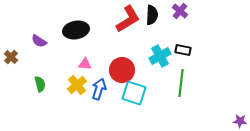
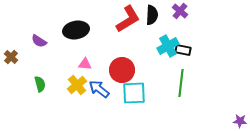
cyan cross: moved 8 px right, 10 px up
blue arrow: rotated 70 degrees counterclockwise
cyan square: rotated 20 degrees counterclockwise
